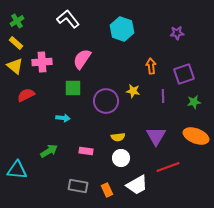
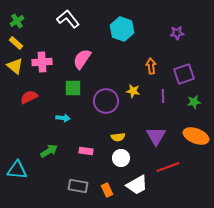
red semicircle: moved 3 px right, 2 px down
